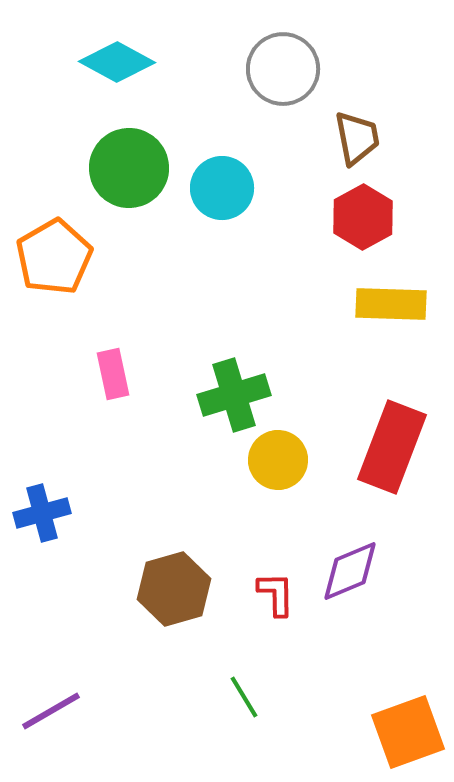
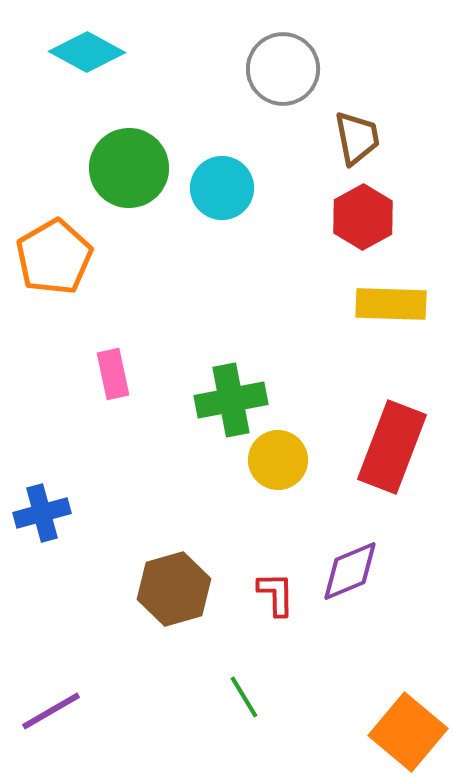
cyan diamond: moved 30 px left, 10 px up
green cross: moved 3 px left, 5 px down; rotated 6 degrees clockwise
orange square: rotated 30 degrees counterclockwise
